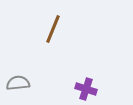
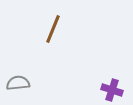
purple cross: moved 26 px right, 1 px down
